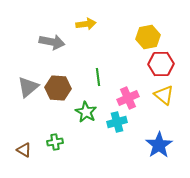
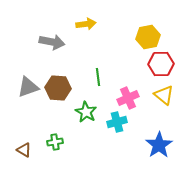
gray triangle: rotated 20 degrees clockwise
